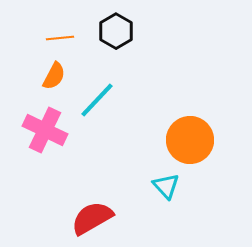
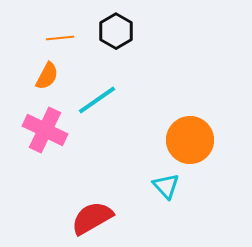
orange semicircle: moved 7 px left
cyan line: rotated 12 degrees clockwise
